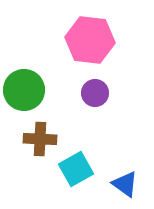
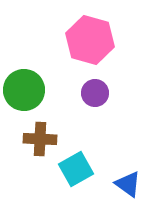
pink hexagon: rotated 9 degrees clockwise
blue triangle: moved 3 px right
